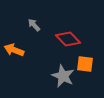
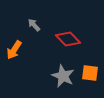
orange arrow: rotated 78 degrees counterclockwise
orange square: moved 5 px right, 9 px down
